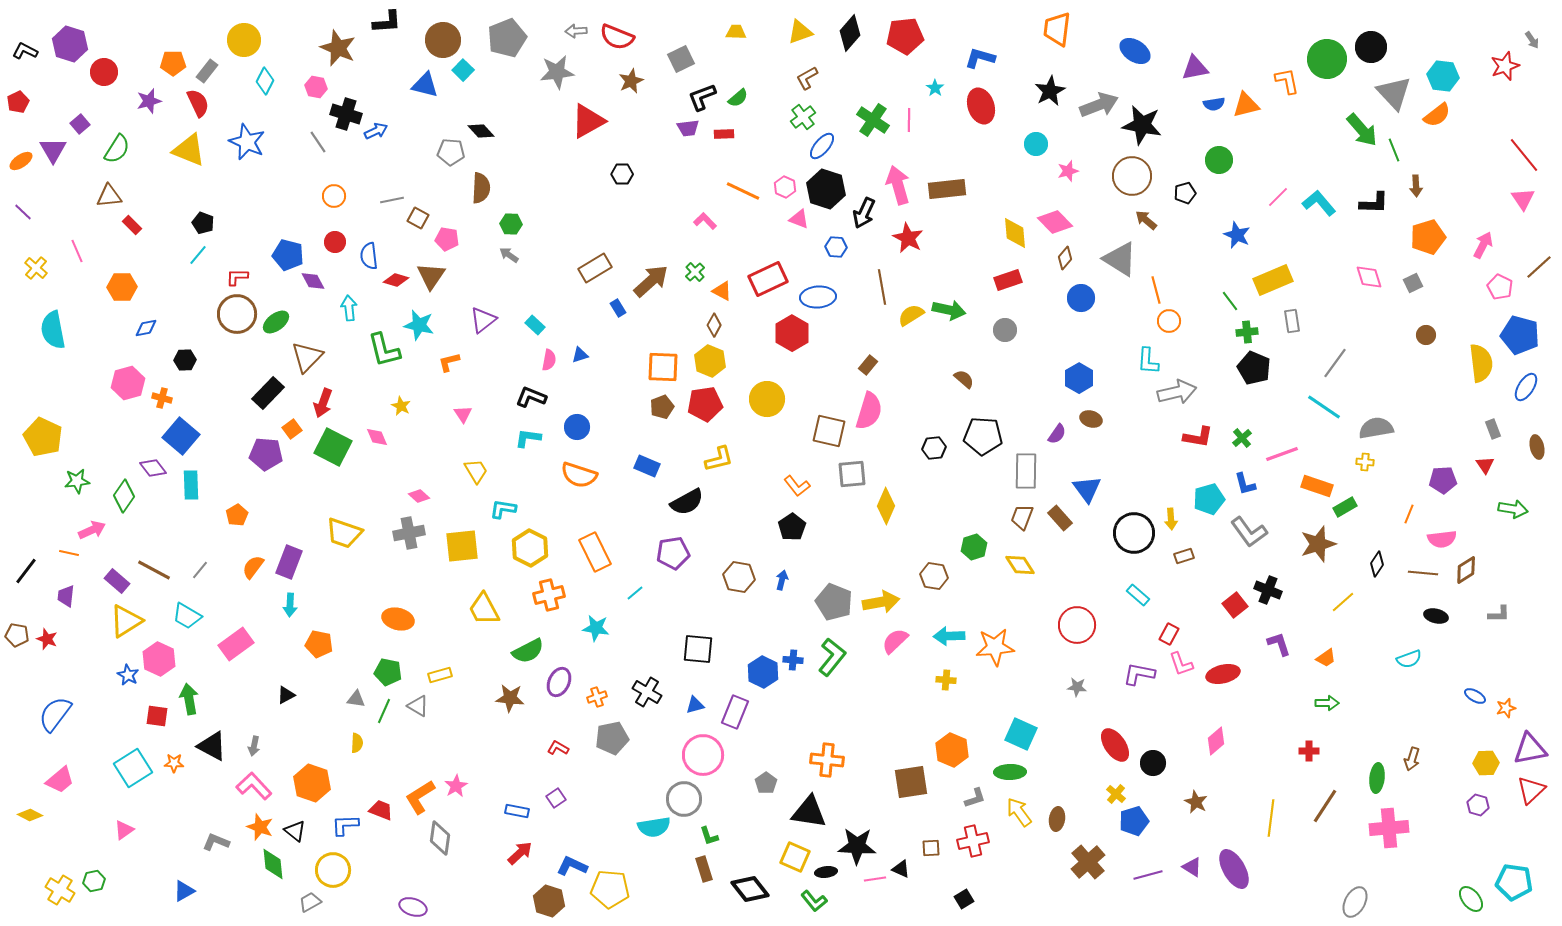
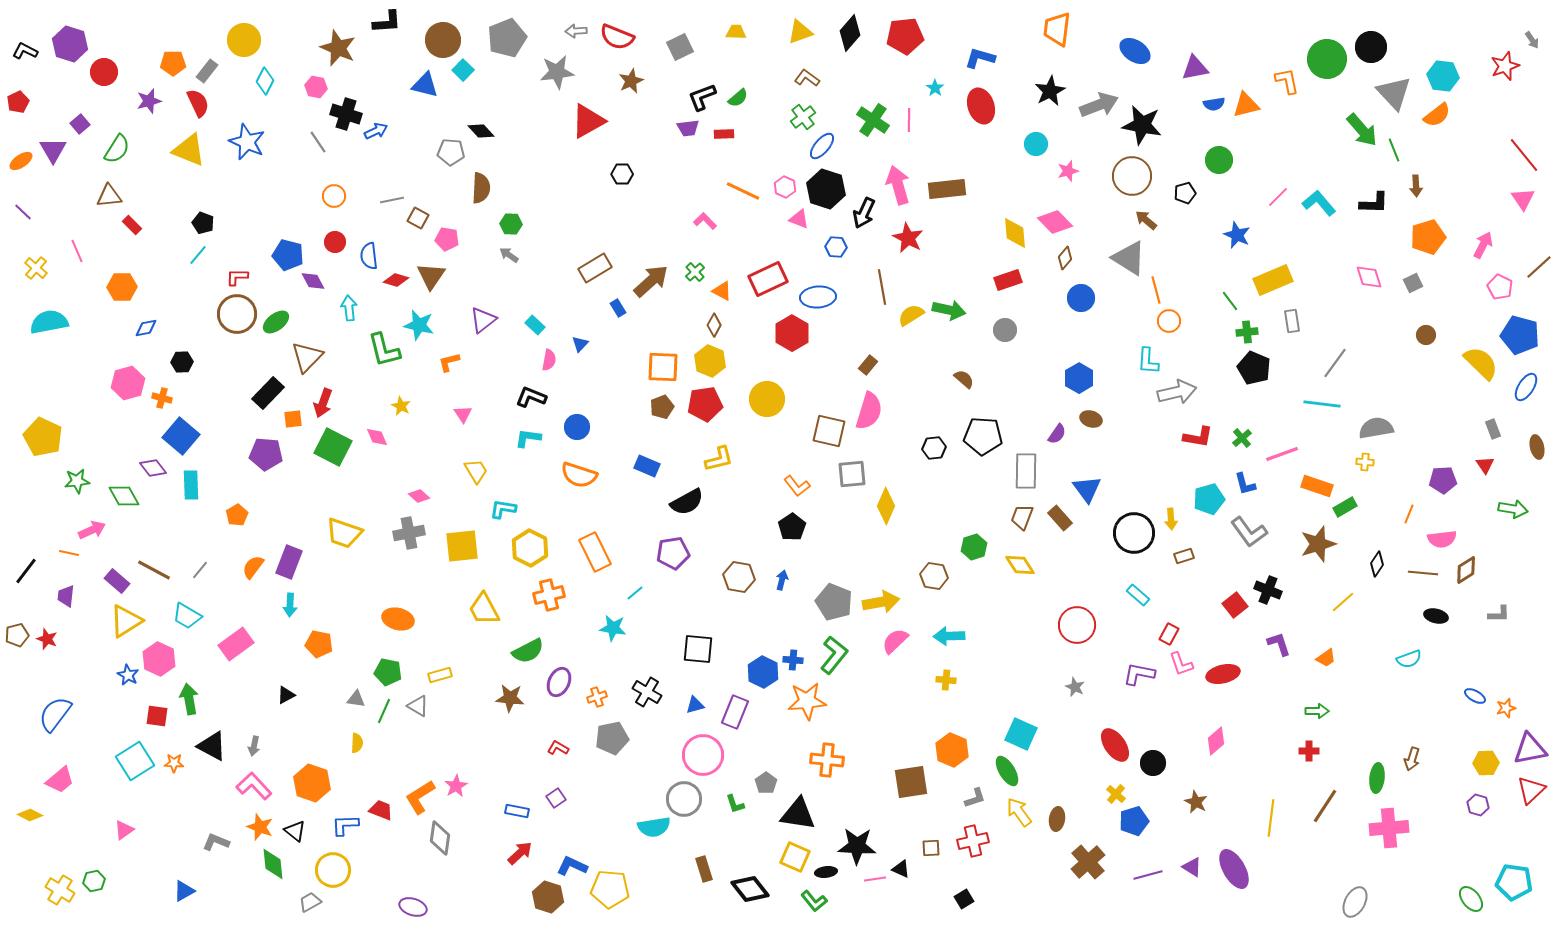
gray square at (681, 59): moved 1 px left, 12 px up
brown L-shape at (807, 78): rotated 65 degrees clockwise
gray triangle at (1120, 259): moved 9 px right, 1 px up
cyan semicircle at (53, 330): moved 4 px left, 8 px up; rotated 90 degrees clockwise
blue triangle at (580, 355): moved 11 px up; rotated 30 degrees counterclockwise
black hexagon at (185, 360): moved 3 px left, 2 px down
yellow semicircle at (1481, 363): rotated 39 degrees counterclockwise
cyan line at (1324, 407): moved 2 px left, 3 px up; rotated 27 degrees counterclockwise
orange square at (292, 429): moved 1 px right, 10 px up; rotated 30 degrees clockwise
green diamond at (124, 496): rotated 64 degrees counterclockwise
cyan star at (596, 628): moved 17 px right
brown pentagon at (17, 635): rotated 25 degrees counterclockwise
orange star at (995, 647): moved 188 px left, 54 px down
green L-shape at (832, 657): moved 2 px right, 2 px up
gray star at (1077, 687): moved 2 px left; rotated 18 degrees clockwise
green arrow at (1327, 703): moved 10 px left, 8 px down
cyan square at (133, 768): moved 2 px right, 7 px up
green ellipse at (1010, 772): moved 3 px left, 1 px up; rotated 60 degrees clockwise
black triangle at (809, 812): moved 11 px left, 2 px down
green L-shape at (709, 836): moved 26 px right, 32 px up
brown hexagon at (549, 901): moved 1 px left, 4 px up
